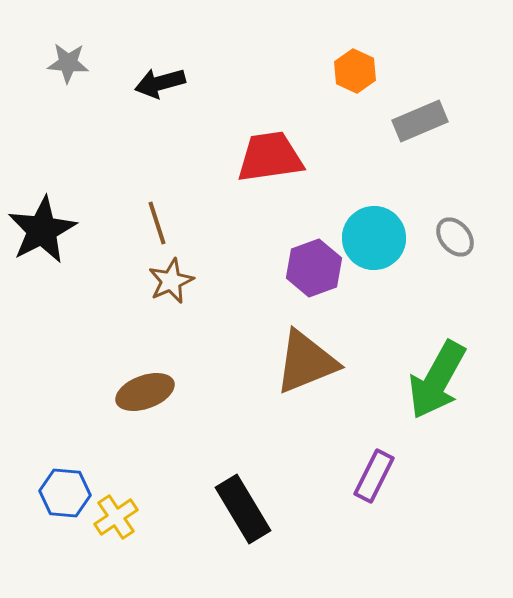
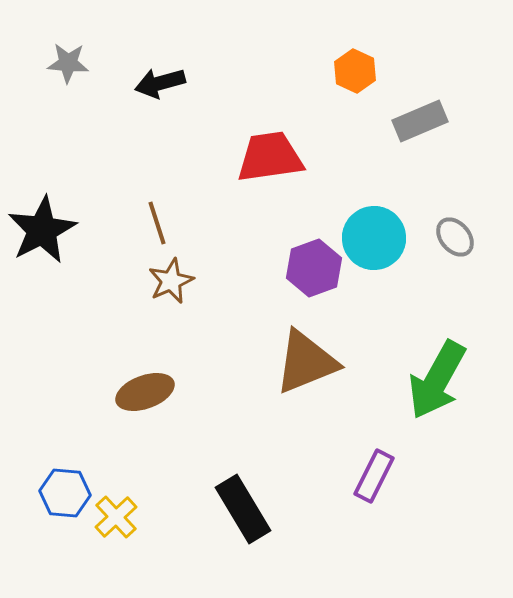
yellow cross: rotated 9 degrees counterclockwise
